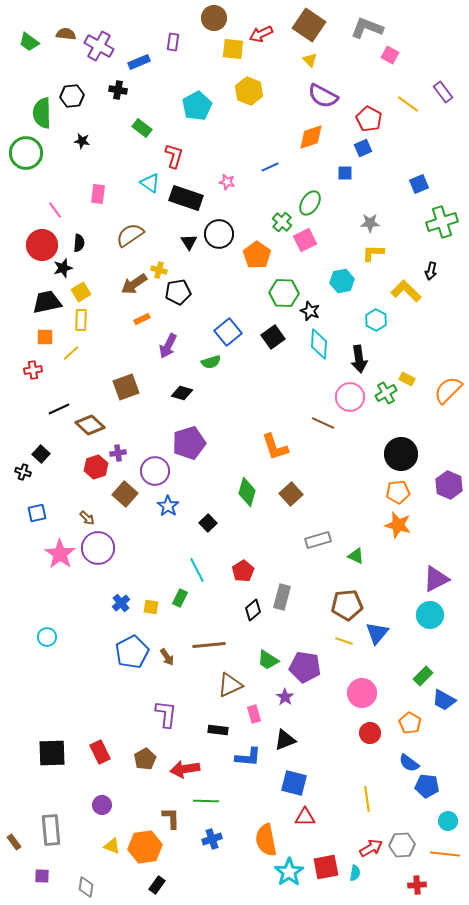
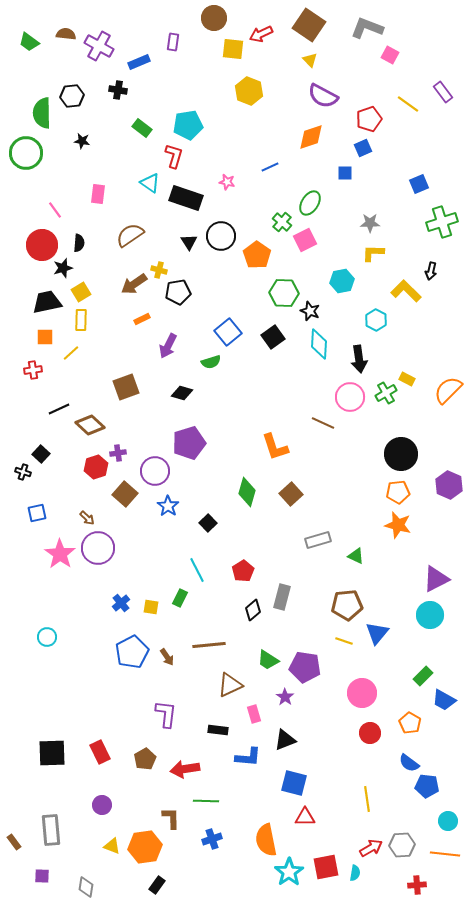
cyan pentagon at (197, 106): moved 9 px left, 19 px down; rotated 20 degrees clockwise
red pentagon at (369, 119): rotated 25 degrees clockwise
black circle at (219, 234): moved 2 px right, 2 px down
